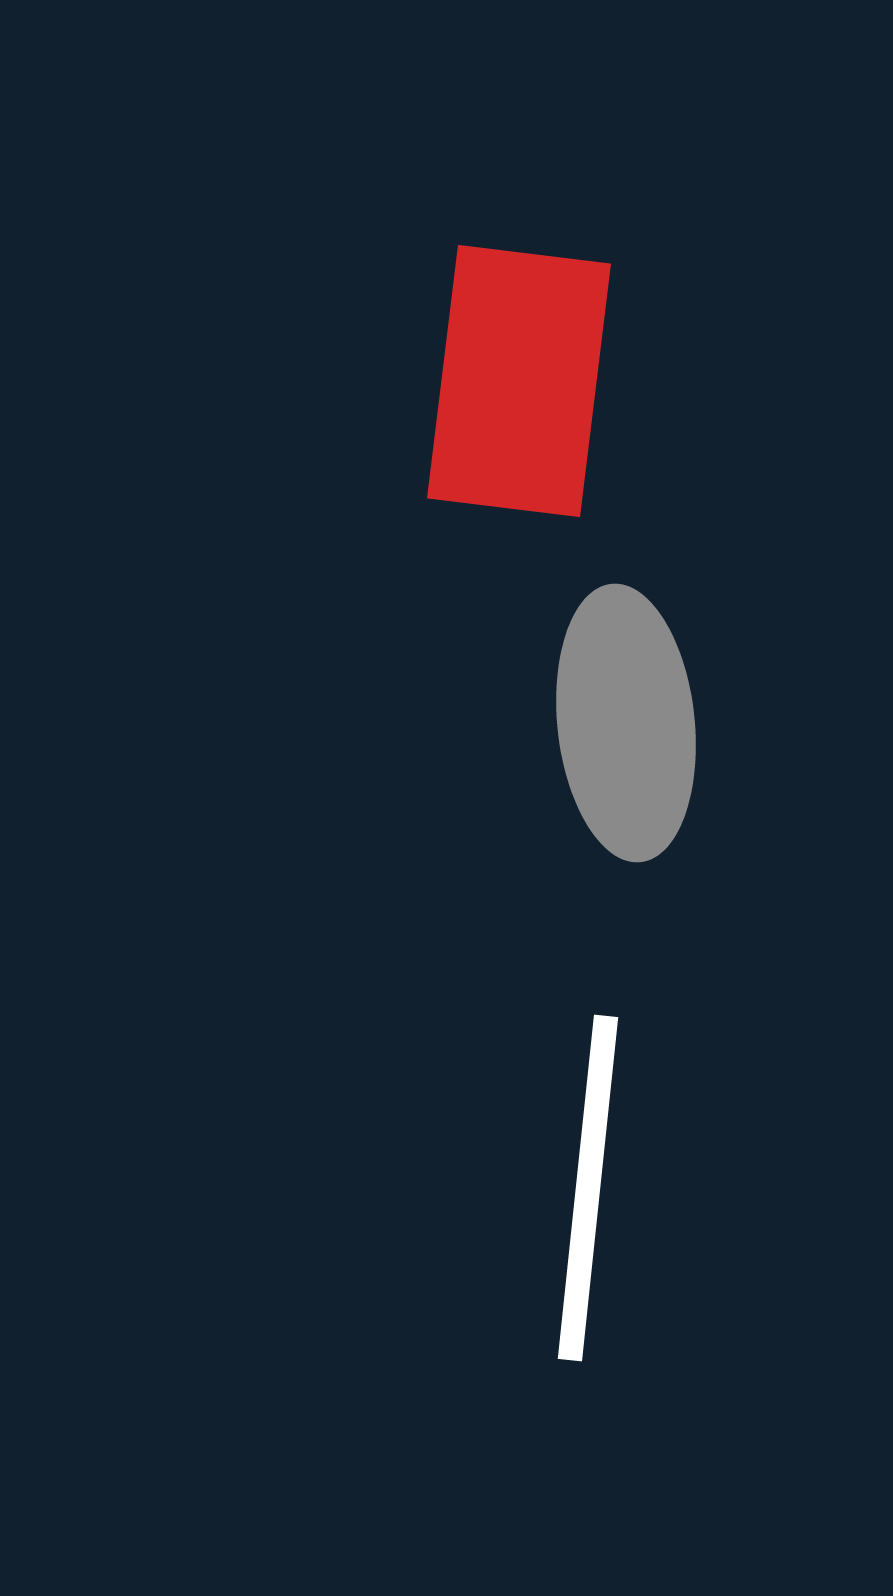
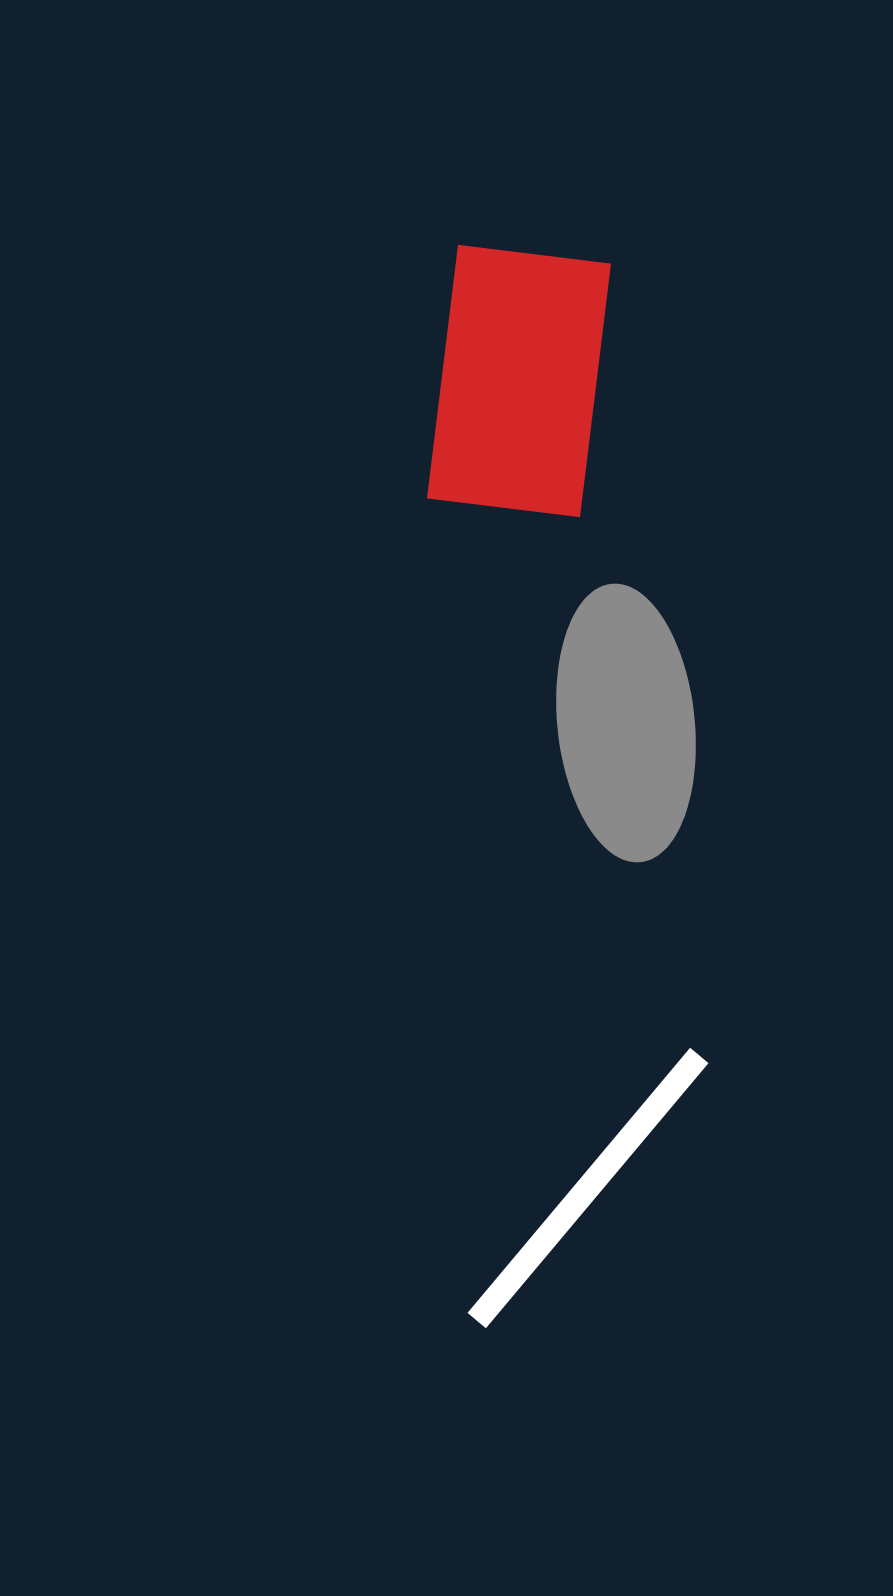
white line: rotated 34 degrees clockwise
